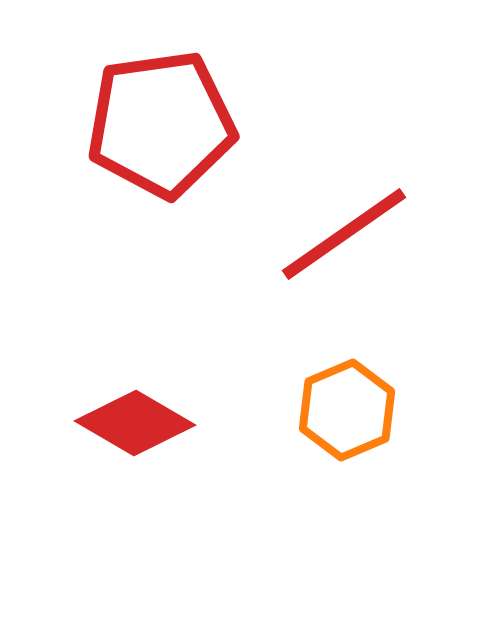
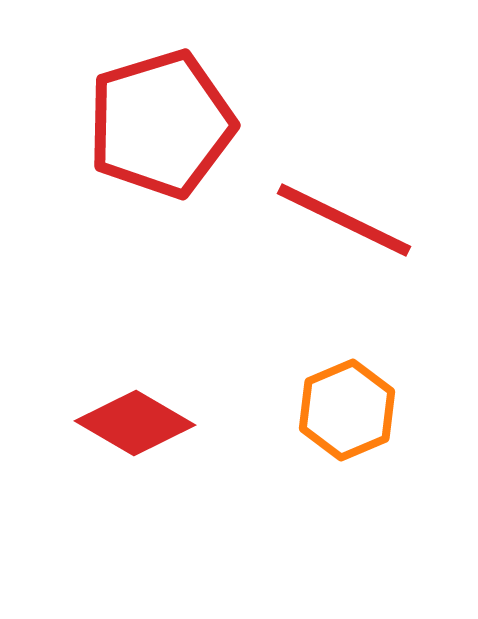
red pentagon: rotated 9 degrees counterclockwise
red line: moved 14 px up; rotated 61 degrees clockwise
